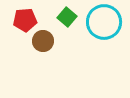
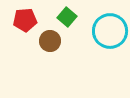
cyan circle: moved 6 px right, 9 px down
brown circle: moved 7 px right
